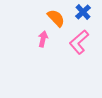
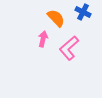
blue cross: rotated 21 degrees counterclockwise
pink L-shape: moved 10 px left, 6 px down
